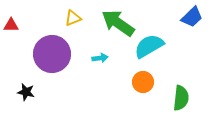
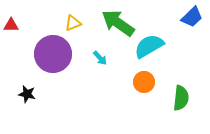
yellow triangle: moved 5 px down
purple circle: moved 1 px right
cyan arrow: rotated 56 degrees clockwise
orange circle: moved 1 px right
black star: moved 1 px right, 2 px down
